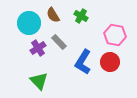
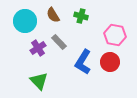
green cross: rotated 16 degrees counterclockwise
cyan circle: moved 4 px left, 2 px up
